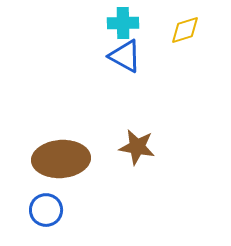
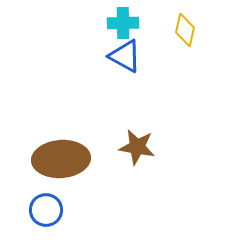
yellow diamond: rotated 60 degrees counterclockwise
